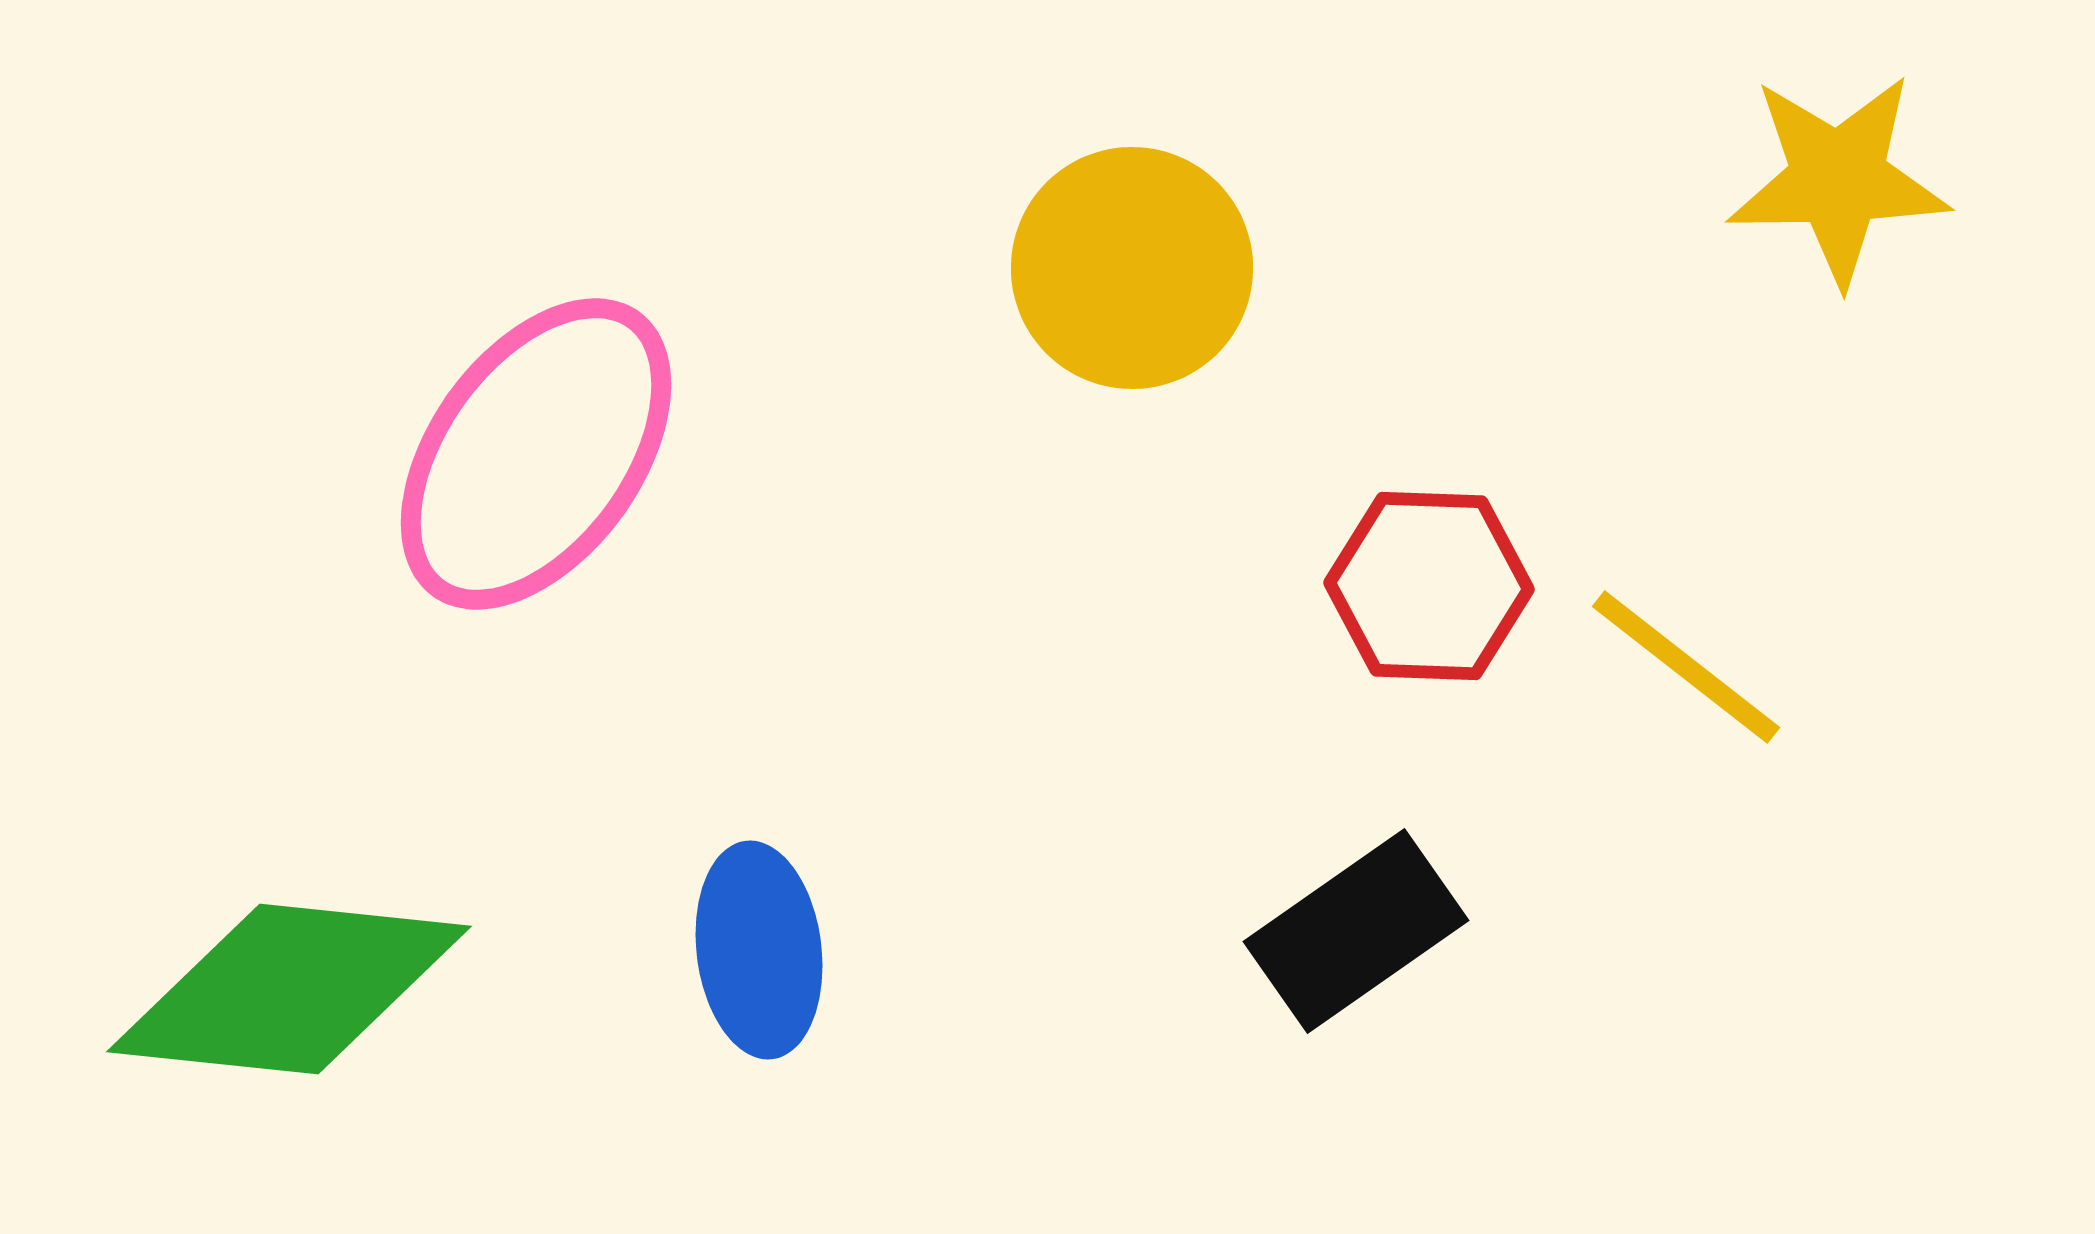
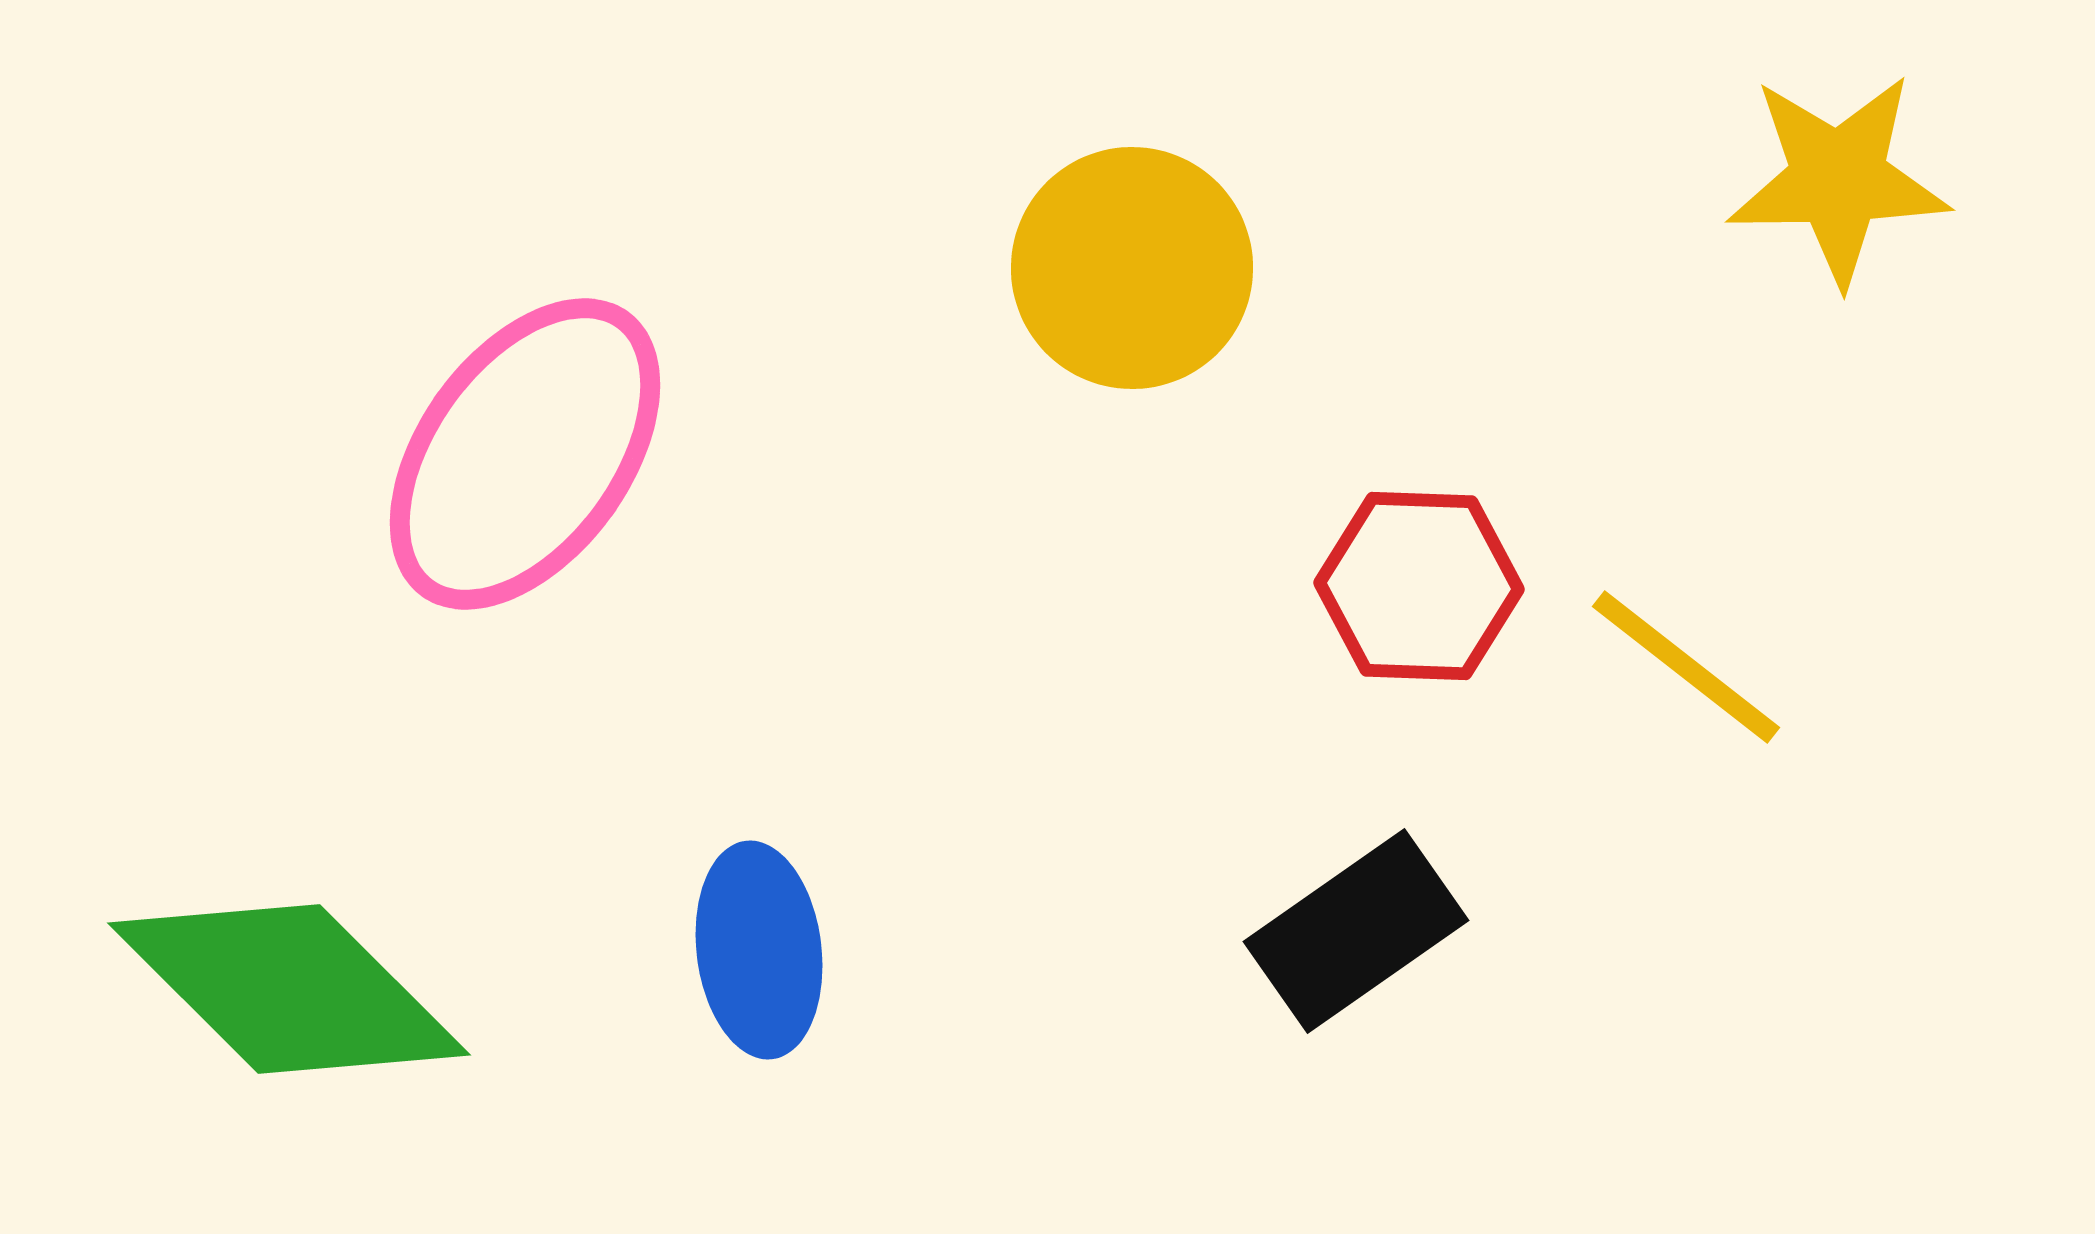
pink ellipse: moved 11 px left
red hexagon: moved 10 px left
green diamond: rotated 39 degrees clockwise
